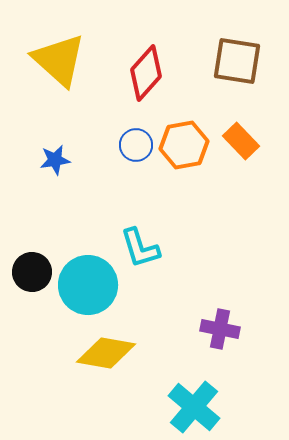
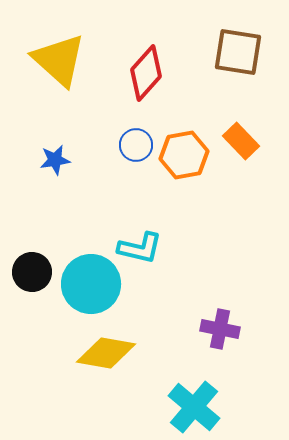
brown square: moved 1 px right, 9 px up
orange hexagon: moved 10 px down
cyan L-shape: rotated 60 degrees counterclockwise
cyan circle: moved 3 px right, 1 px up
